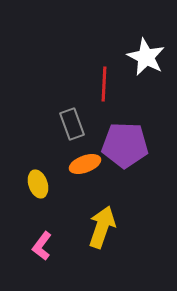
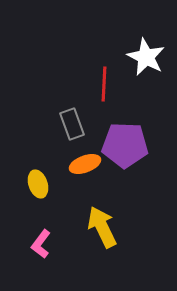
yellow arrow: rotated 45 degrees counterclockwise
pink L-shape: moved 1 px left, 2 px up
